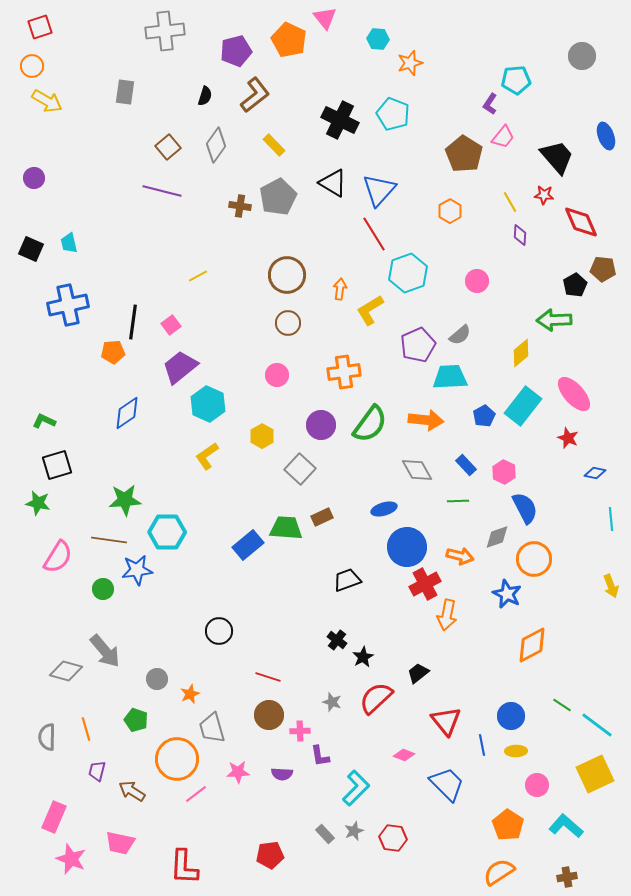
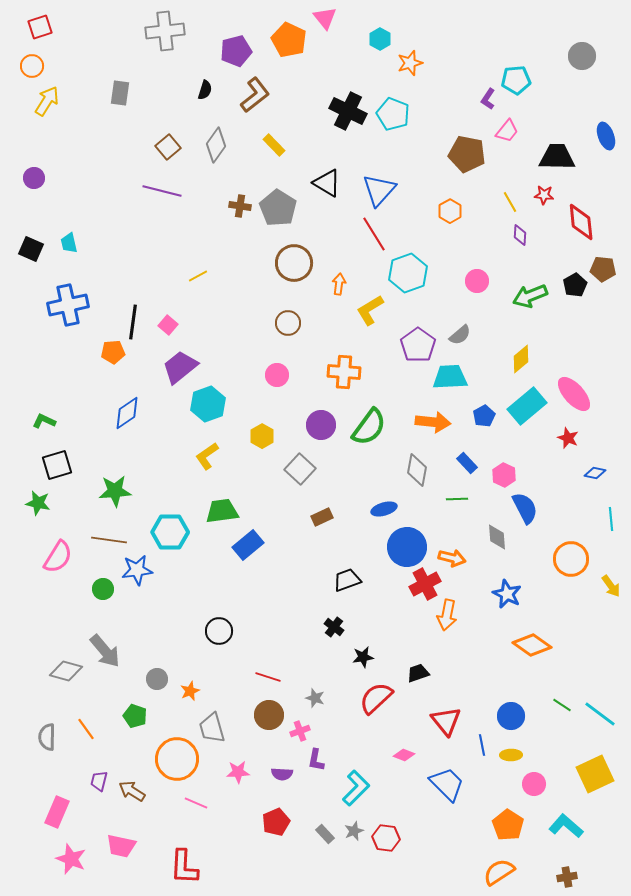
cyan hexagon at (378, 39): moved 2 px right; rotated 25 degrees clockwise
gray rectangle at (125, 92): moved 5 px left, 1 px down
black semicircle at (205, 96): moved 6 px up
yellow arrow at (47, 101): rotated 88 degrees counterclockwise
purple L-shape at (490, 104): moved 2 px left, 5 px up
black cross at (340, 120): moved 8 px right, 9 px up
pink trapezoid at (503, 137): moved 4 px right, 6 px up
brown pentagon at (464, 154): moved 3 px right; rotated 21 degrees counterclockwise
black trapezoid at (557, 157): rotated 48 degrees counterclockwise
black triangle at (333, 183): moved 6 px left
gray pentagon at (278, 197): moved 11 px down; rotated 12 degrees counterclockwise
red diamond at (581, 222): rotated 18 degrees clockwise
brown circle at (287, 275): moved 7 px right, 12 px up
orange arrow at (340, 289): moved 1 px left, 5 px up
green arrow at (554, 320): moved 24 px left, 24 px up; rotated 20 degrees counterclockwise
pink square at (171, 325): moved 3 px left; rotated 12 degrees counterclockwise
purple pentagon at (418, 345): rotated 12 degrees counterclockwise
yellow diamond at (521, 353): moved 6 px down
orange cross at (344, 372): rotated 12 degrees clockwise
cyan hexagon at (208, 404): rotated 16 degrees clockwise
cyan rectangle at (523, 406): moved 4 px right; rotated 12 degrees clockwise
orange arrow at (426, 420): moved 7 px right, 2 px down
green semicircle at (370, 424): moved 1 px left, 3 px down
blue rectangle at (466, 465): moved 1 px right, 2 px up
gray diamond at (417, 470): rotated 40 degrees clockwise
pink hexagon at (504, 472): moved 3 px down
green star at (125, 500): moved 10 px left, 9 px up
green line at (458, 501): moved 1 px left, 2 px up
green trapezoid at (286, 528): moved 64 px left, 17 px up; rotated 12 degrees counterclockwise
cyan hexagon at (167, 532): moved 3 px right
gray diamond at (497, 537): rotated 76 degrees counterclockwise
orange arrow at (460, 556): moved 8 px left, 2 px down
orange circle at (534, 559): moved 37 px right
yellow arrow at (611, 586): rotated 15 degrees counterclockwise
black cross at (337, 640): moved 3 px left, 13 px up
orange diamond at (532, 645): rotated 63 degrees clockwise
black star at (363, 657): rotated 20 degrees clockwise
black trapezoid at (418, 673): rotated 20 degrees clockwise
orange star at (190, 694): moved 3 px up
gray star at (332, 702): moved 17 px left, 4 px up
green pentagon at (136, 720): moved 1 px left, 4 px up
cyan line at (597, 725): moved 3 px right, 11 px up
orange line at (86, 729): rotated 20 degrees counterclockwise
pink cross at (300, 731): rotated 18 degrees counterclockwise
yellow ellipse at (516, 751): moved 5 px left, 4 px down
purple L-shape at (320, 756): moved 4 px left, 4 px down; rotated 20 degrees clockwise
purple trapezoid at (97, 771): moved 2 px right, 10 px down
pink circle at (537, 785): moved 3 px left, 1 px up
pink line at (196, 794): moved 9 px down; rotated 60 degrees clockwise
pink rectangle at (54, 817): moved 3 px right, 5 px up
red hexagon at (393, 838): moved 7 px left
pink trapezoid at (120, 843): moved 1 px right, 3 px down
red pentagon at (270, 855): moved 6 px right, 33 px up; rotated 16 degrees counterclockwise
